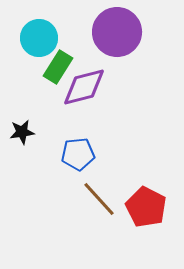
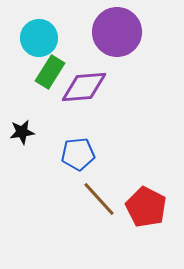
green rectangle: moved 8 px left, 5 px down
purple diamond: rotated 9 degrees clockwise
